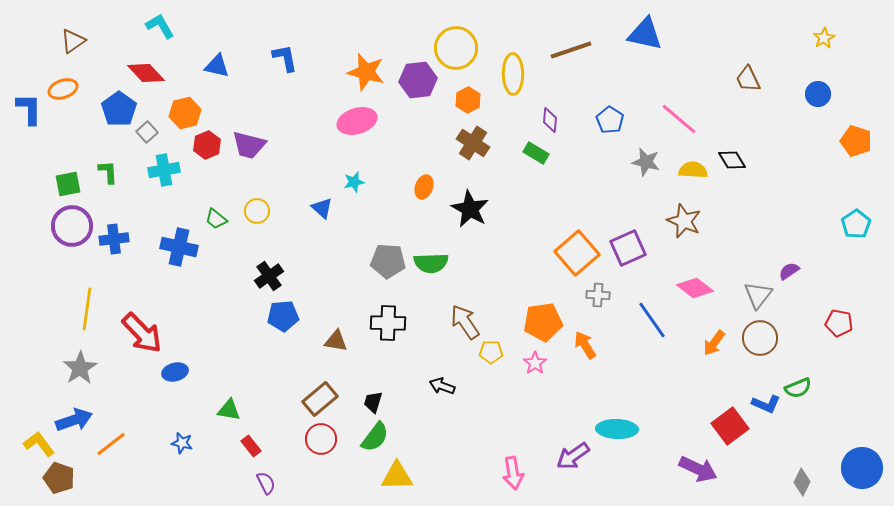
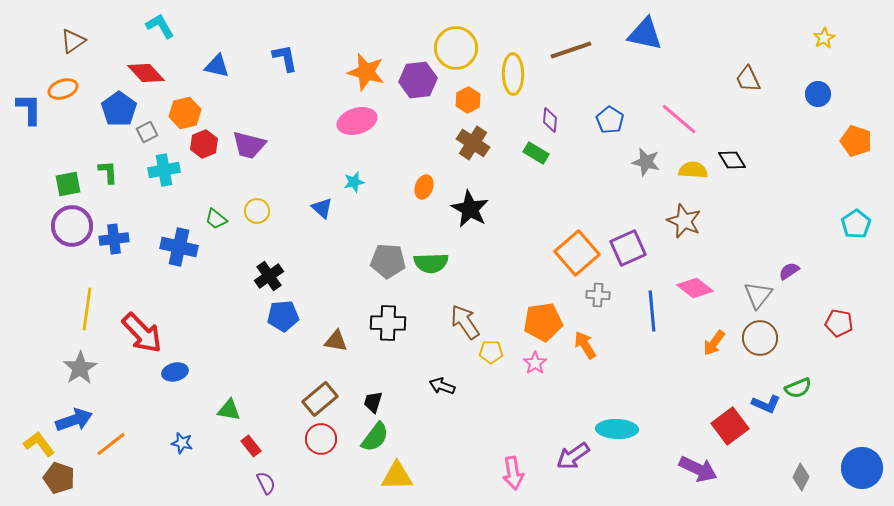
gray square at (147, 132): rotated 15 degrees clockwise
red hexagon at (207, 145): moved 3 px left, 1 px up
blue line at (652, 320): moved 9 px up; rotated 30 degrees clockwise
gray diamond at (802, 482): moved 1 px left, 5 px up
